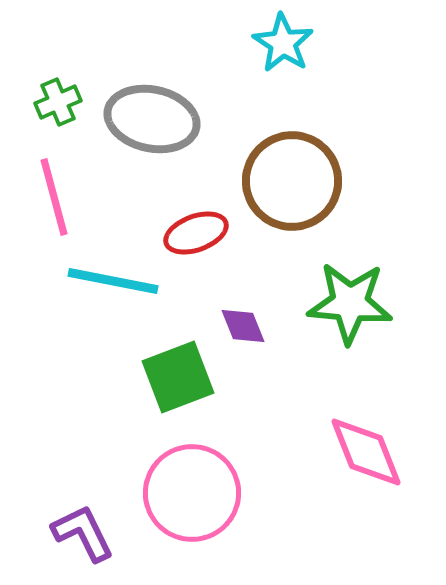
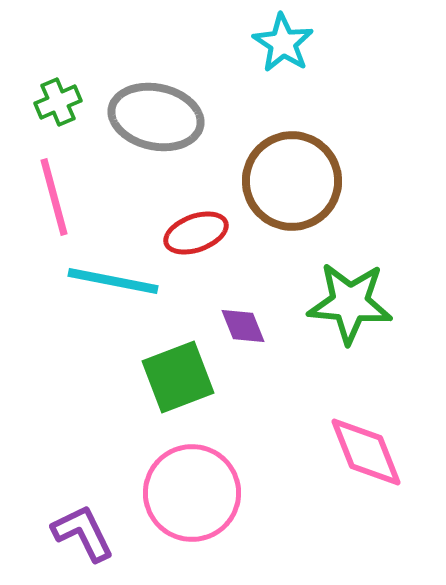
gray ellipse: moved 4 px right, 2 px up
